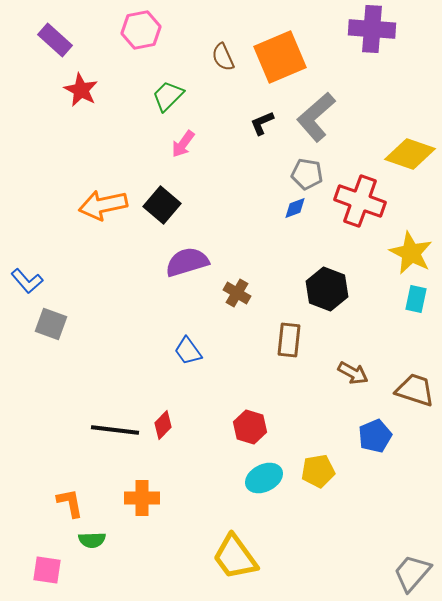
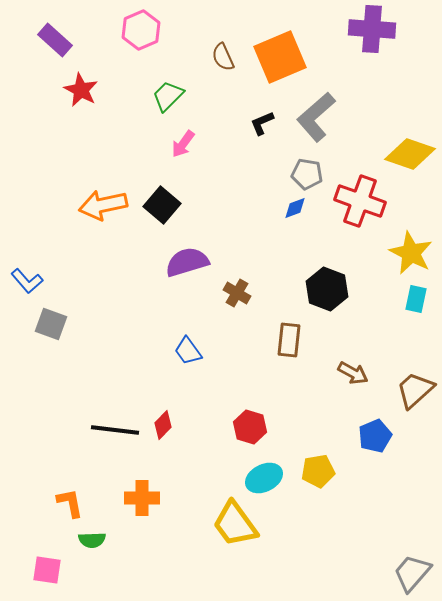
pink hexagon: rotated 12 degrees counterclockwise
brown trapezoid: rotated 60 degrees counterclockwise
yellow trapezoid: moved 33 px up
